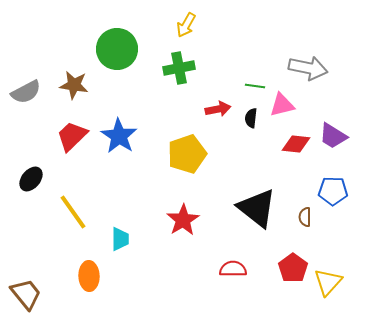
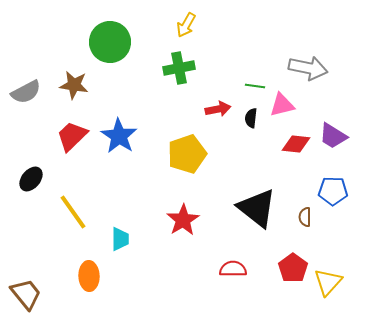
green circle: moved 7 px left, 7 px up
